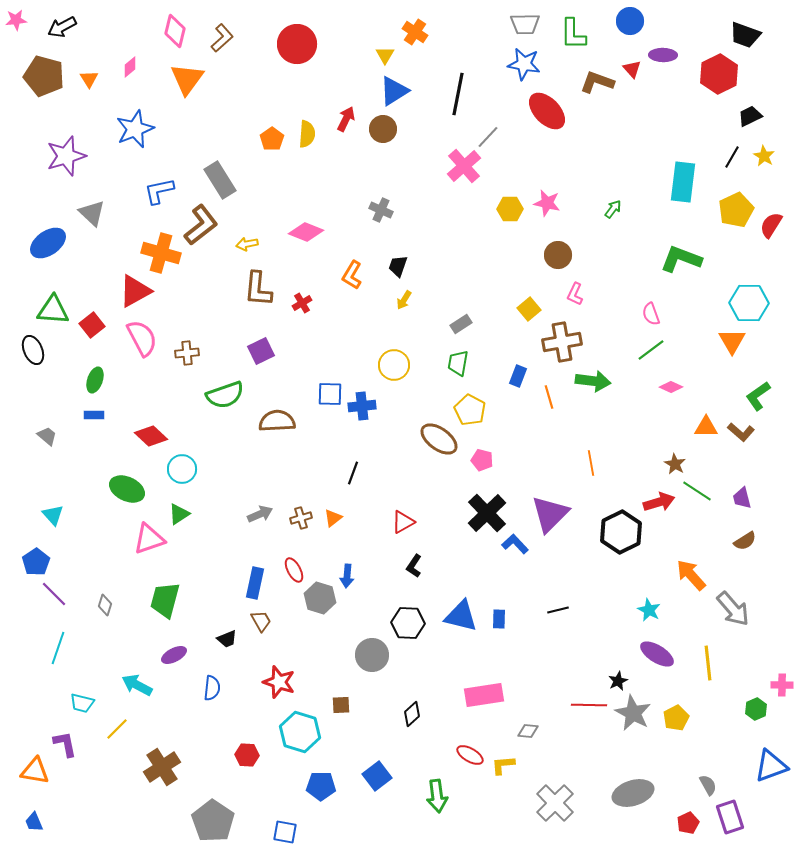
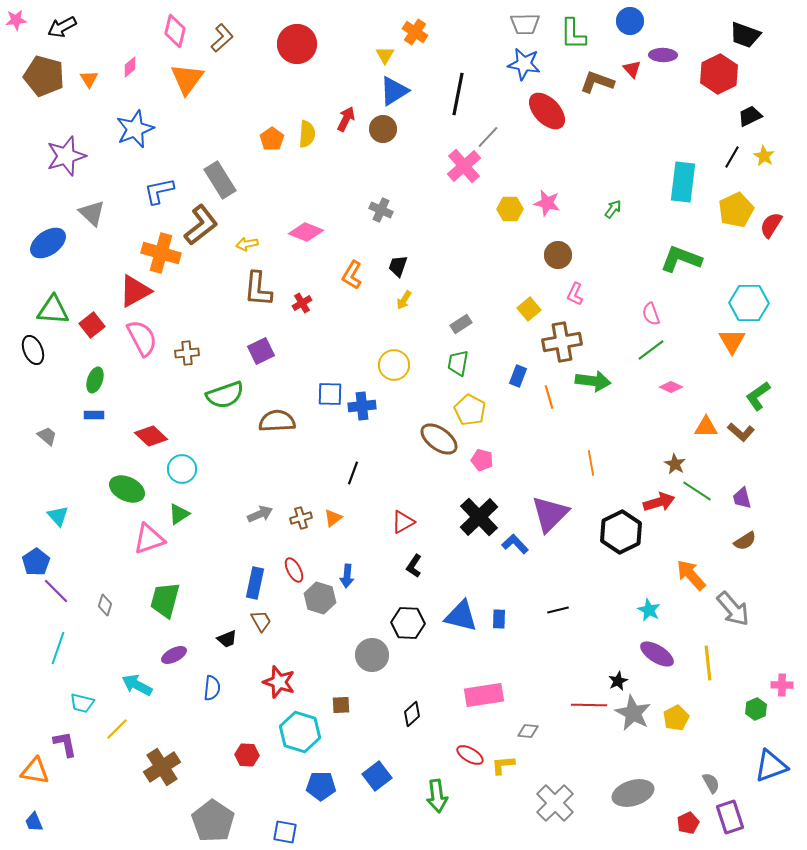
black cross at (487, 513): moved 8 px left, 4 px down
cyan triangle at (53, 515): moved 5 px right, 1 px down
purple line at (54, 594): moved 2 px right, 3 px up
gray semicircle at (708, 785): moved 3 px right, 2 px up
